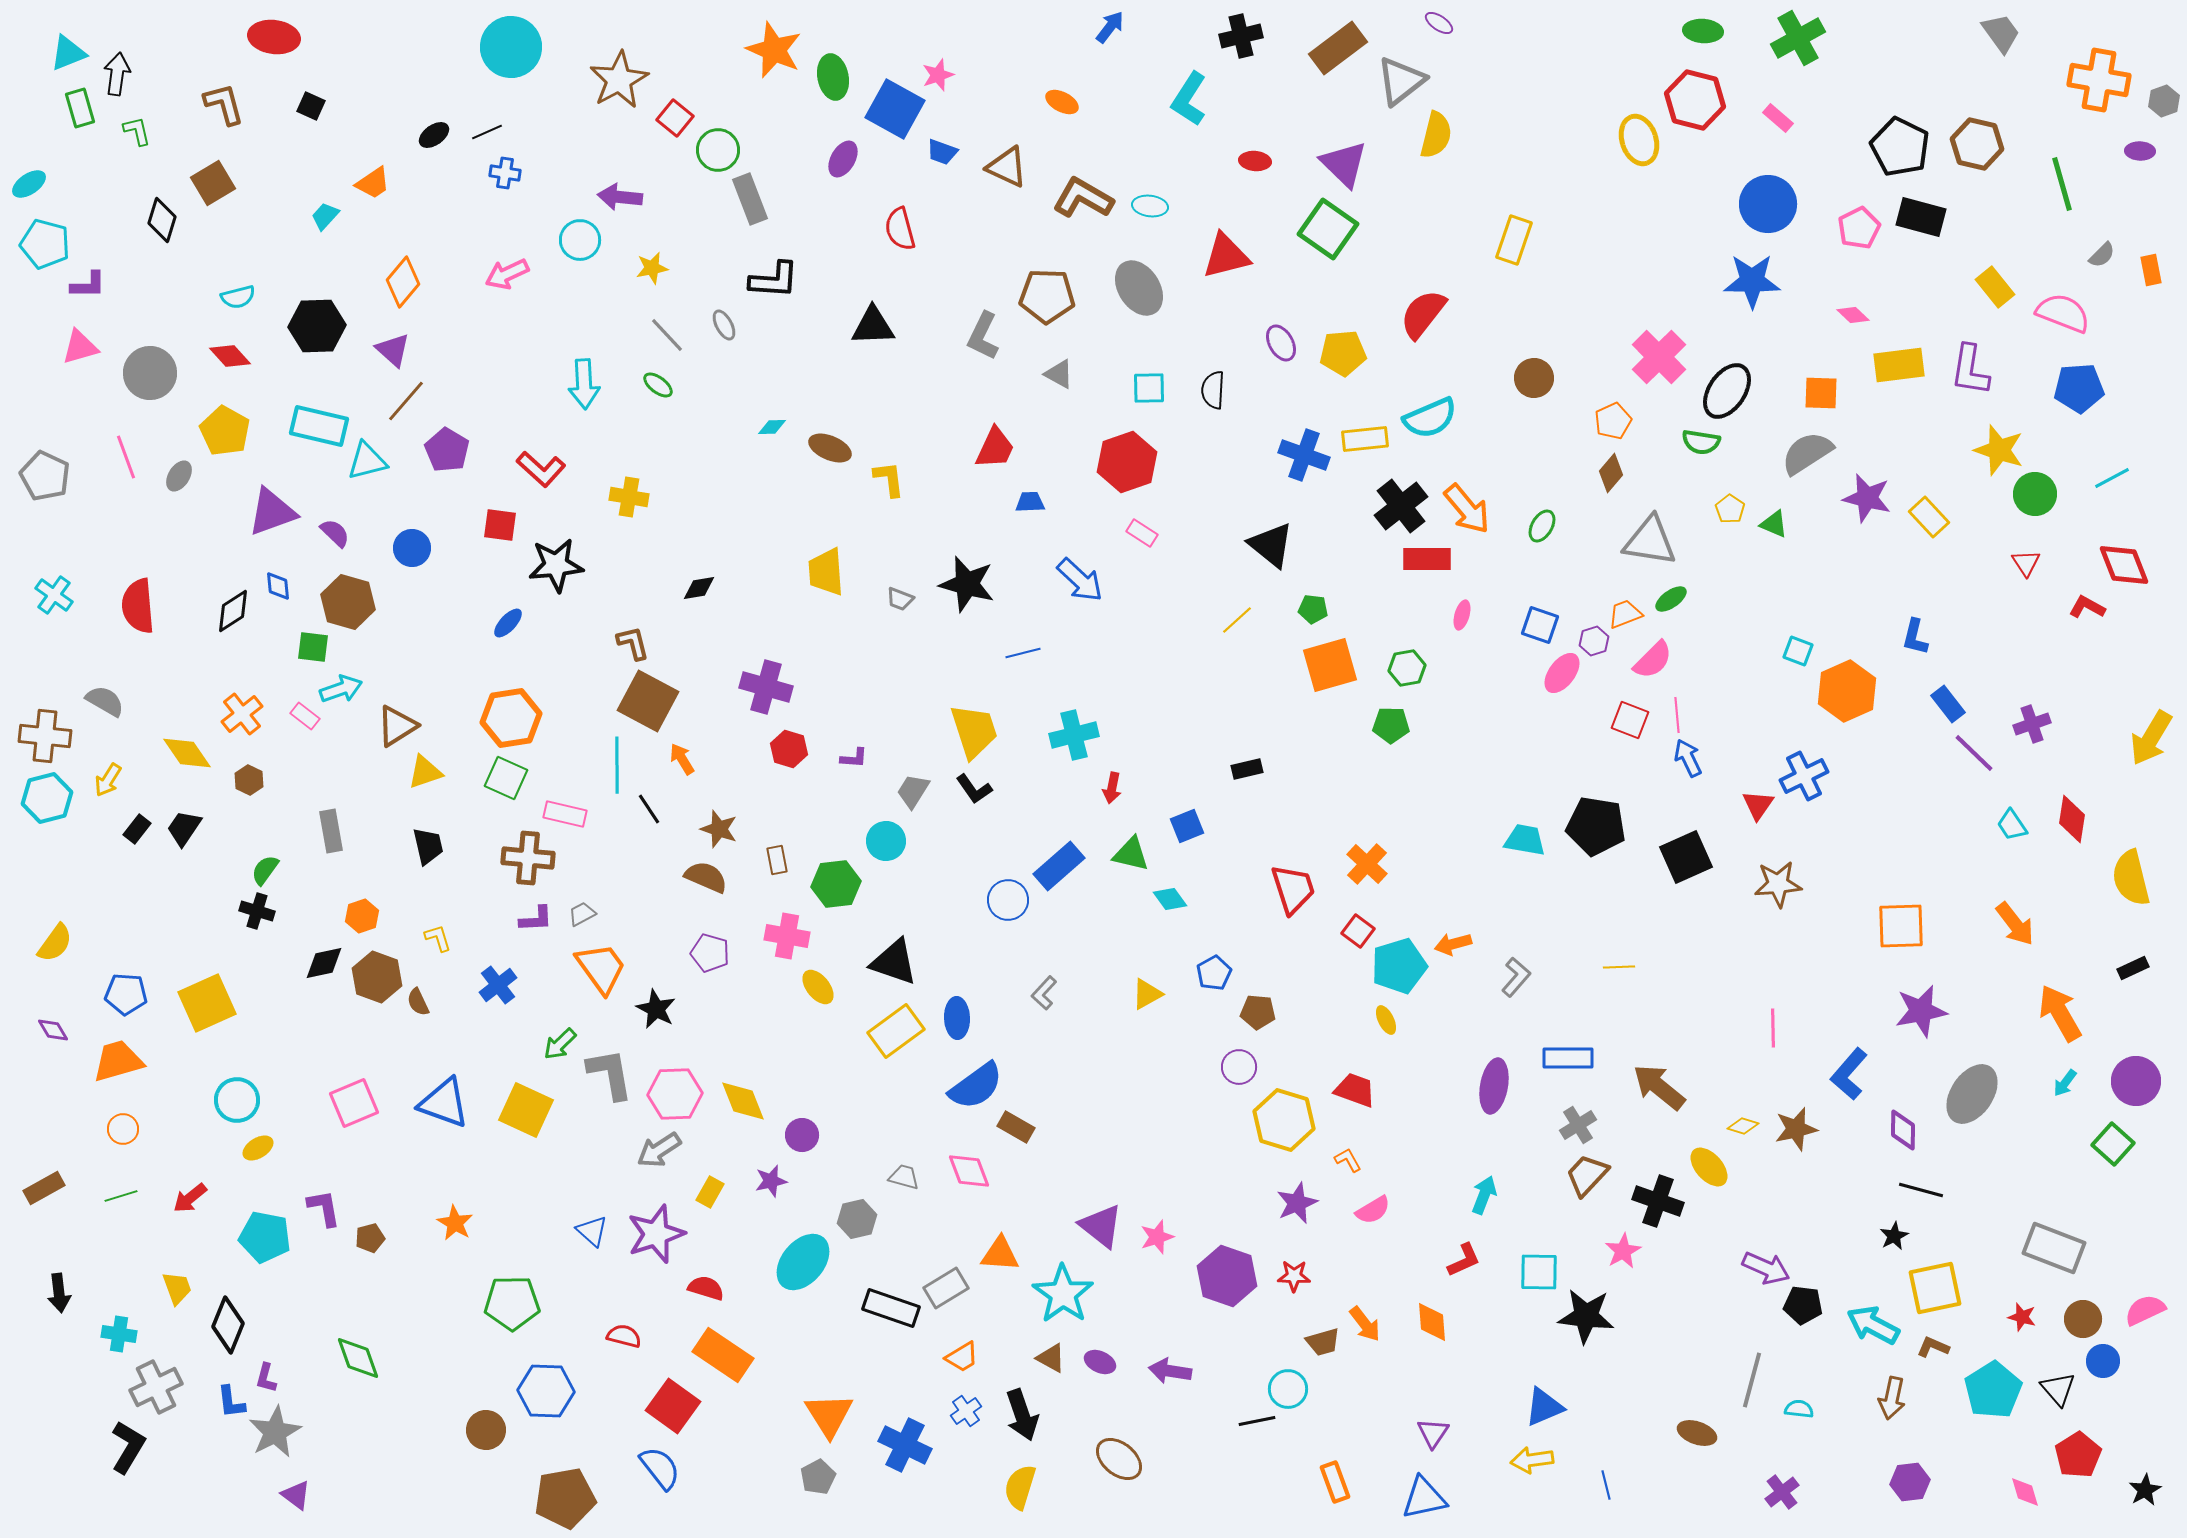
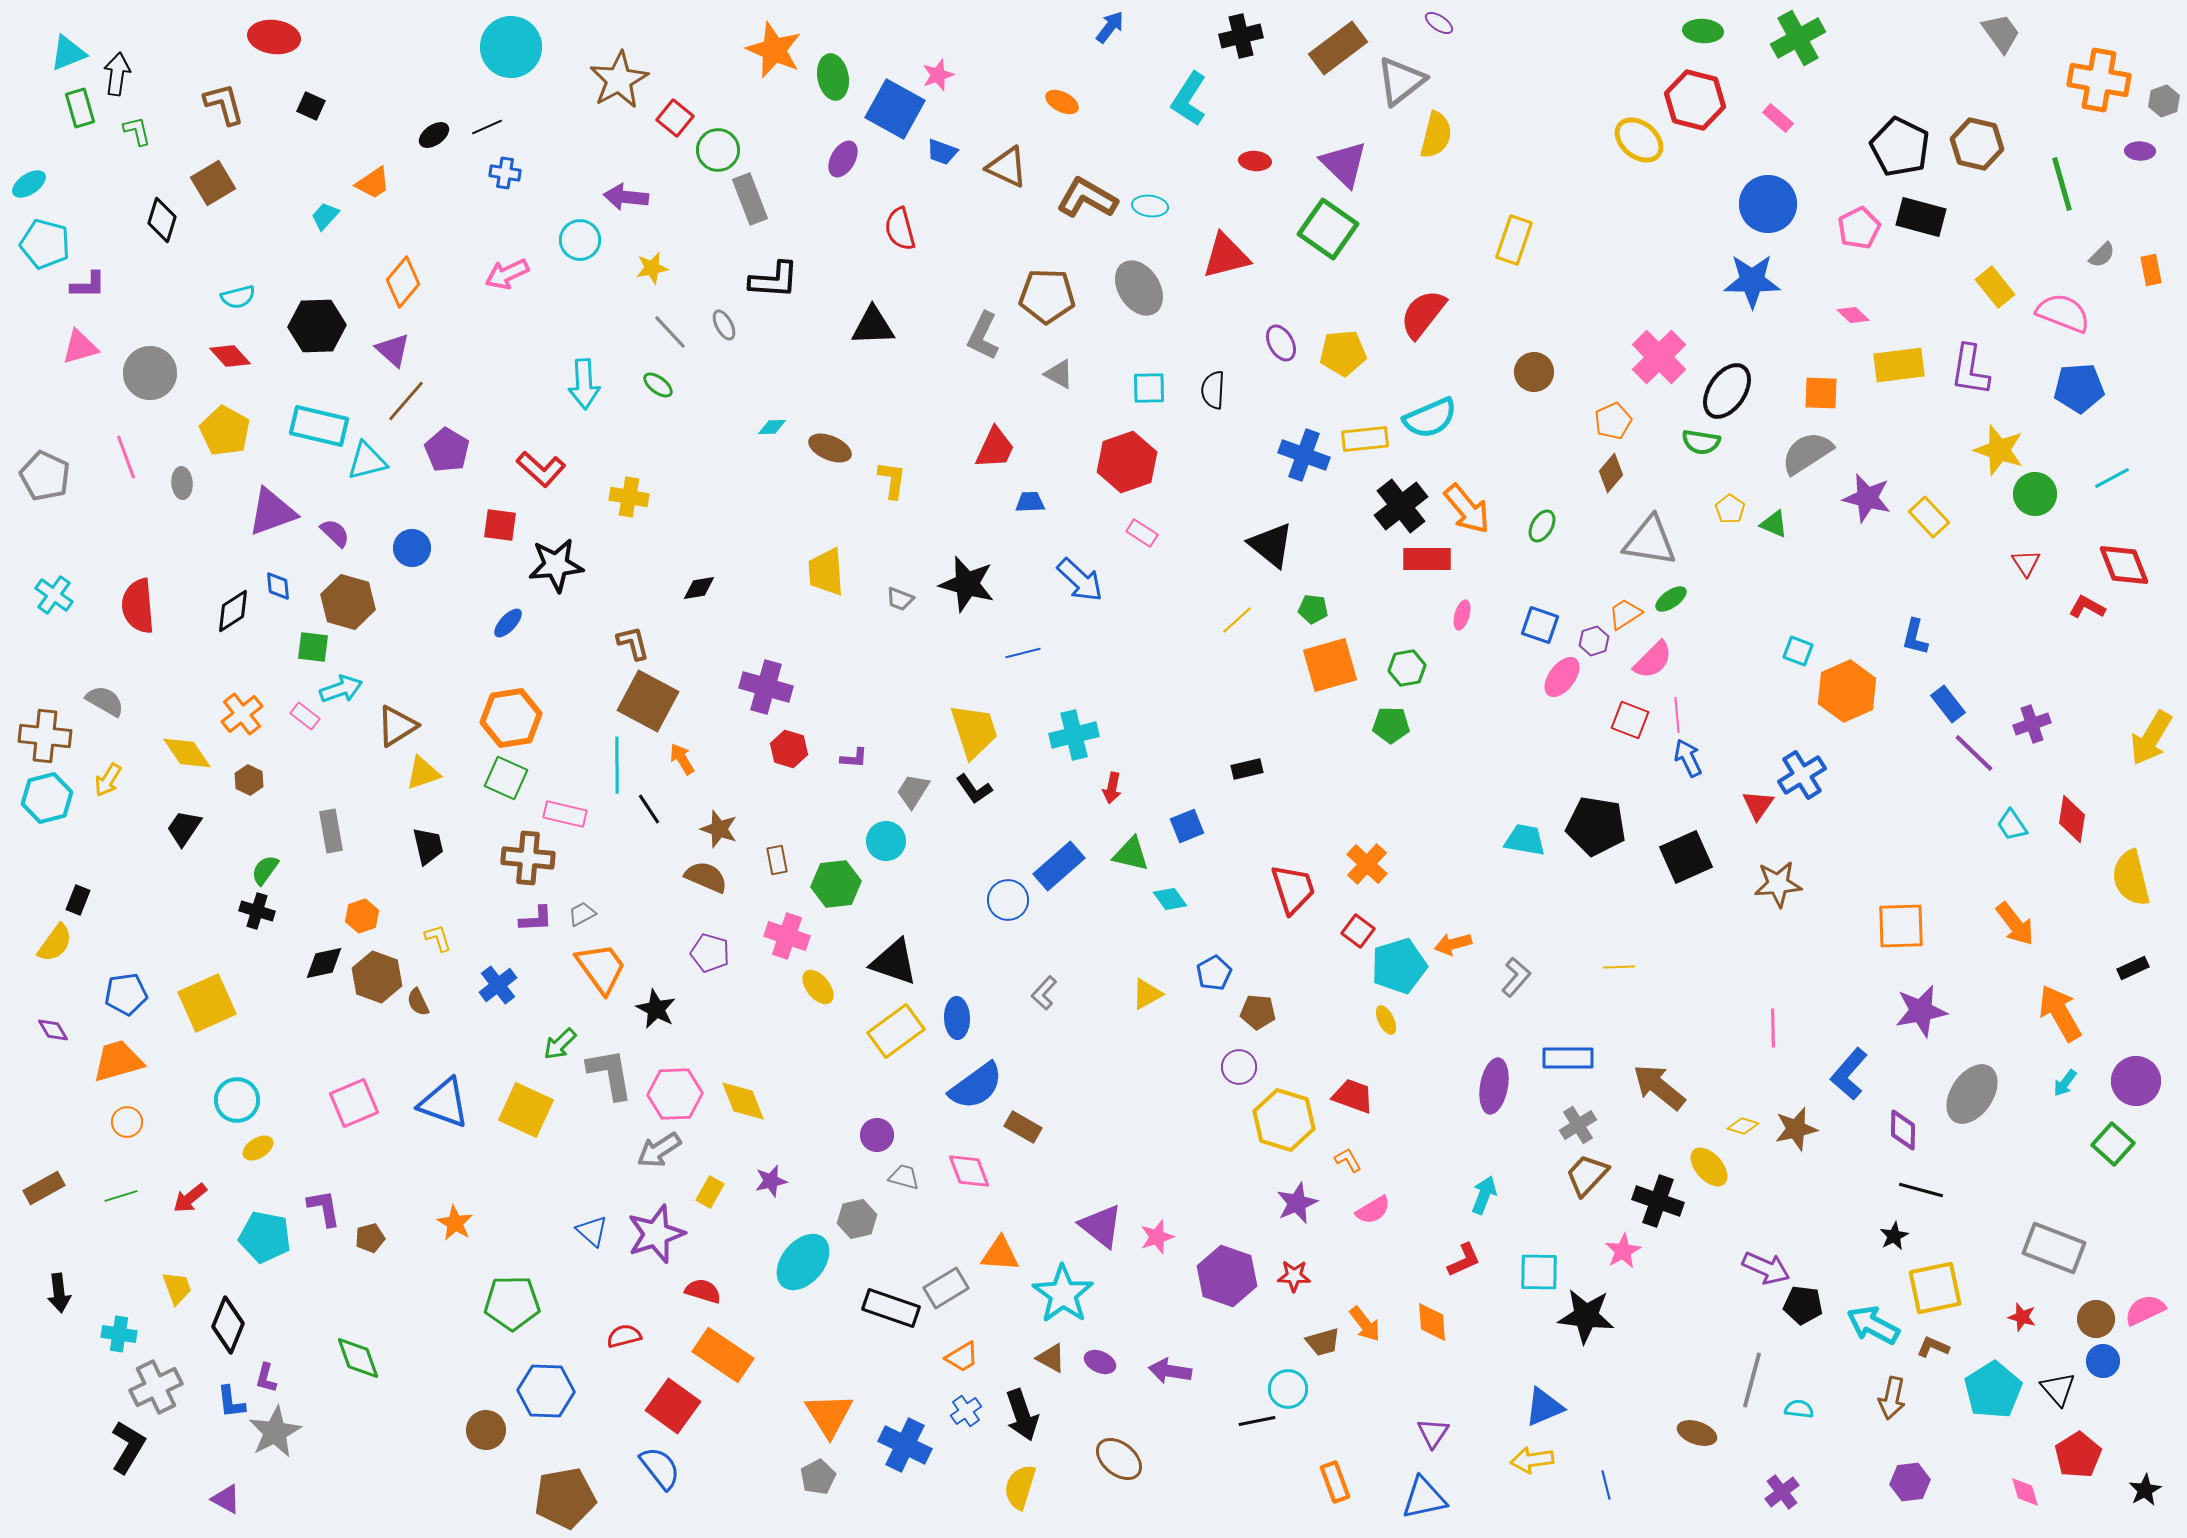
black line at (487, 132): moved 5 px up
yellow ellipse at (1639, 140): rotated 33 degrees counterclockwise
purple arrow at (620, 197): moved 6 px right
brown L-shape at (1083, 198): moved 4 px right
gray line at (667, 335): moved 3 px right, 3 px up
brown circle at (1534, 378): moved 6 px up
gray ellipse at (179, 476): moved 3 px right, 7 px down; rotated 36 degrees counterclockwise
yellow L-shape at (889, 479): moved 3 px right, 1 px down; rotated 15 degrees clockwise
orange trapezoid at (1625, 614): rotated 12 degrees counterclockwise
pink ellipse at (1562, 673): moved 4 px down
yellow triangle at (425, 772): moved 2 px left, 1 px down
blue cross at (1804, 776): moved 2 px left, 1 px up; rotated 6 degrees counterclockwise
black rectangle at (137, 829): moved 59 px left, 71 px down; rotated 16 degrees counterclockwise
pink cross at (787, 936): rotated 9 degrees clockwise
blue pentagon at (126, 994): rotated 12 degrees counterclockwise
red trapezoid at (1355, 1090): moved 2 px left, 6 px down
brown rectangle at (1016, 1127): moved 7 px right
orange circle at (123, 1129): moved 4 px right, 7 px up
purple circle at (802, 1135): moved 75 px right
red semicircle at (706, 1288): moved 3 px left, 3 px down
brown circle at (2083, 1319): moved 13 px right
red semicircle at (624, 1336): rotated 28 degrees counterclockwise
purple triangle at (296, 1495): moved 70 px left, 4 px down; rotated 8 degrees counterclockwise
